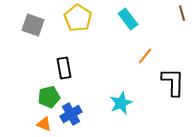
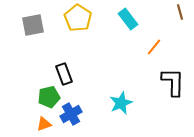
brown line: moved 2 px left, 1 px up
gray square: rotated 30 degrees counterclockwise
orange line: moved 9 px right, 9 px up
black rectangle: moved 6 px down; rotated 10 degrees counterclockwise
orange triangle: rotated 42 degrees counterclockwise
